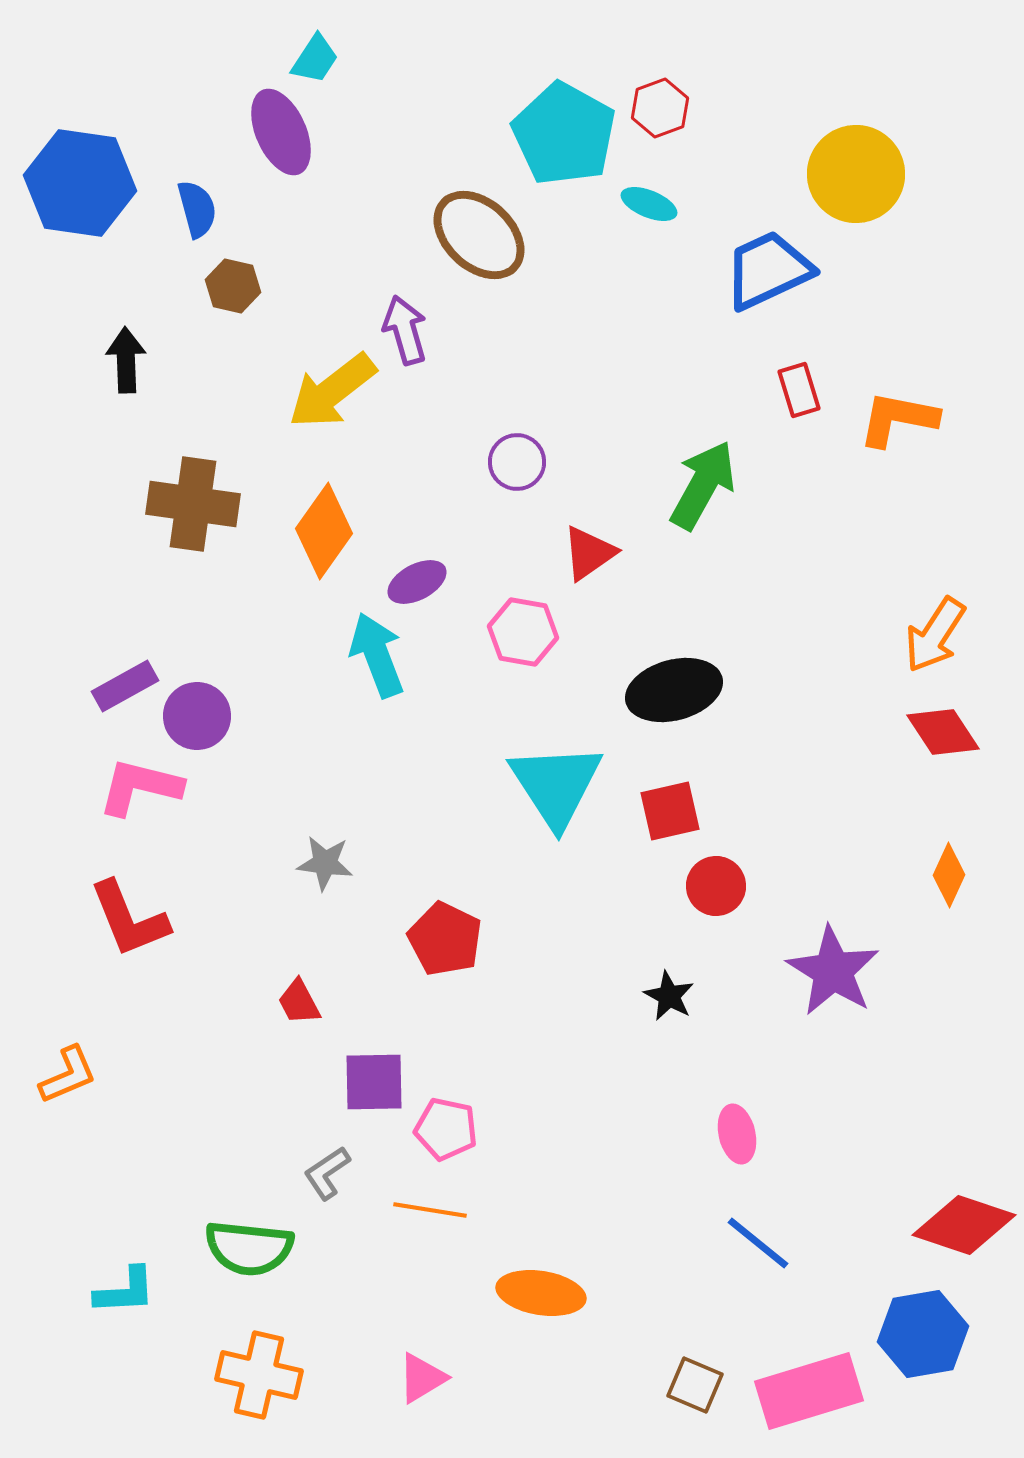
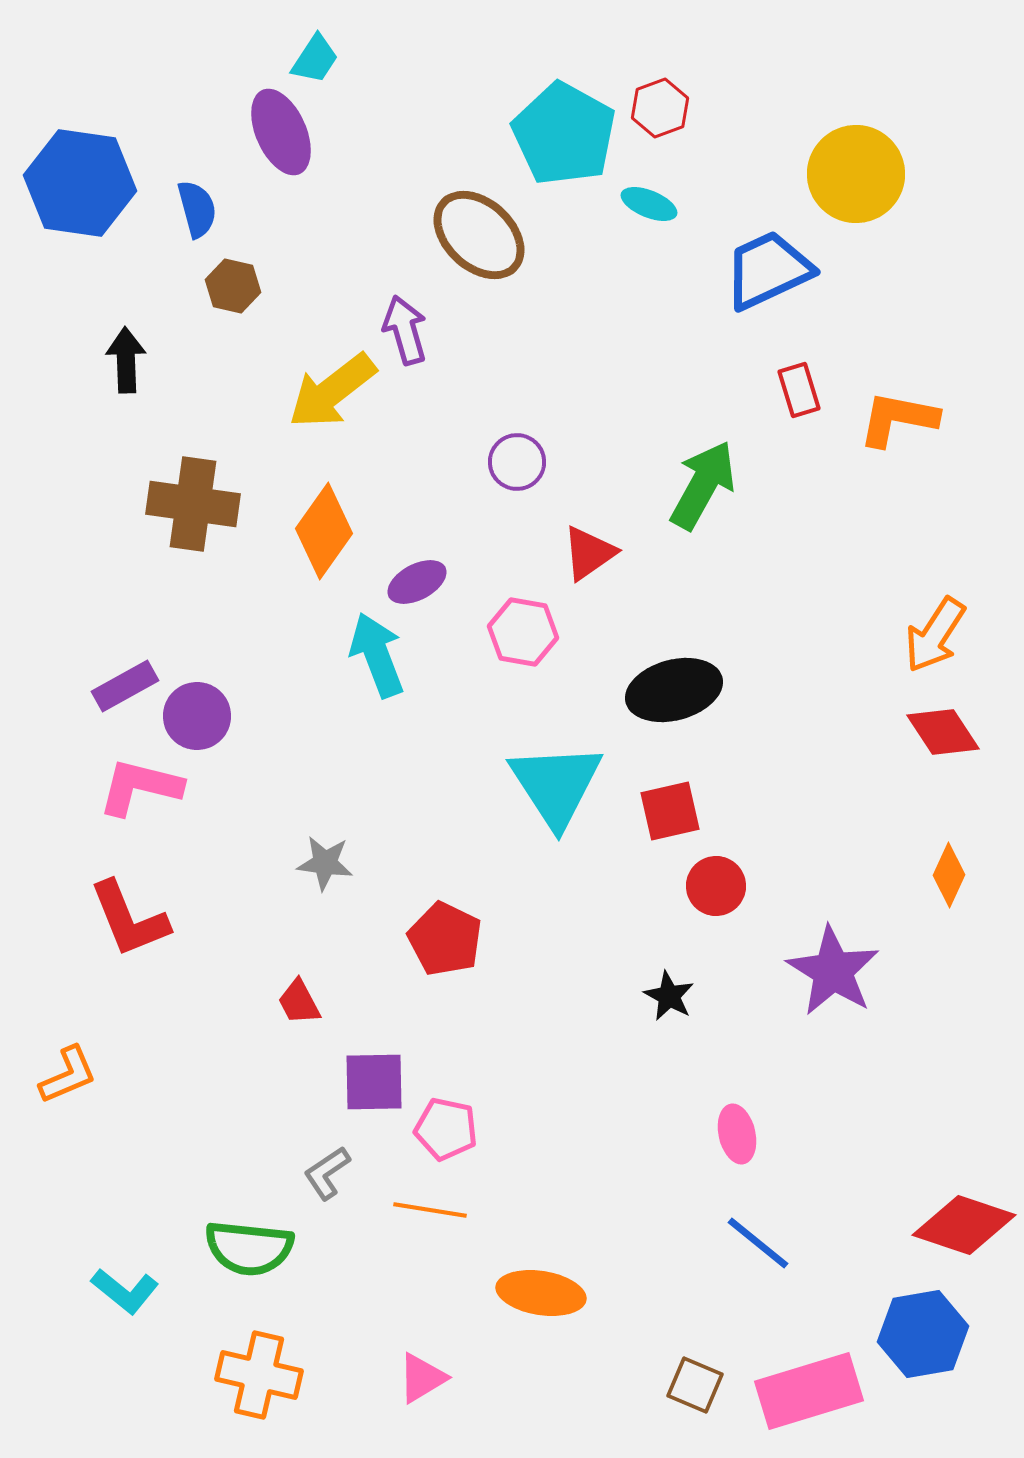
cyan L-shape at (125, 1291): rotated 42 degrees clockwise
